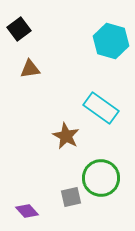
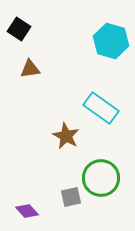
black square: rotated 20 degrees counterclockwise
